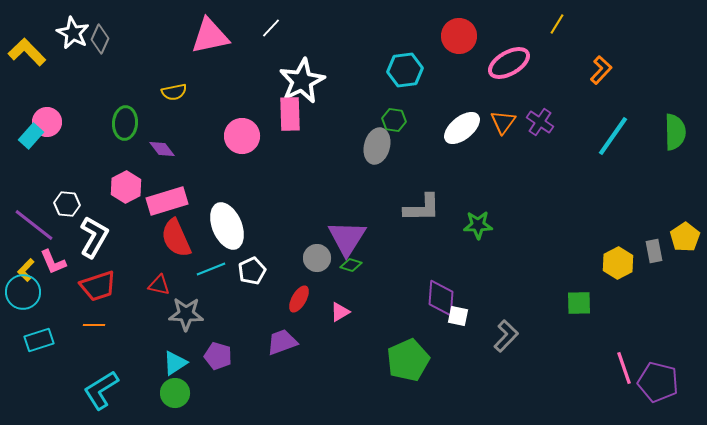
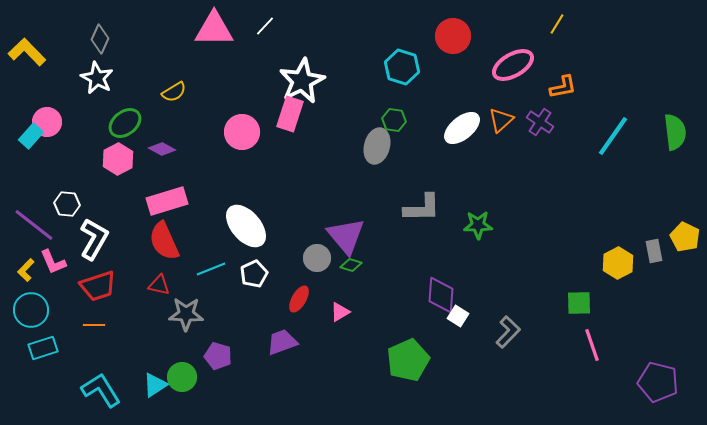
white line at (271, 28): moved 6 px left, 2 px up
white star at (73, 33): moved 24 px right, 45 px down
pink triangle at (210, 36): moved 4 px right, 7 px up; rotated 12 degrees clockwise
red circle at (459, 36): moved 6 px left
pink ellipse at (509, 63): moved 4 px right, 2 px down
cyan hexagon at (405, 70): moved 3 px left, 3 px up; rotated 24 degrees clockwise
orange L-shape at (601, 70): moved 38 px left, 17 px down; rotated 36 degrees clockwise
yellow semicircle at (174, 92): rotated 20 degrees counterclockwise
pink rectangle at (290, 114): rotated 20 degrees clockwise
orange triangle at (503, 122): moved 2 px left, 2 px up; rotated 12 degrees clockwise
green ellipse at (125, 123): rotated 48 degrees clockwise
green semicircle at (675, 132): rotated 6 degrees counterclockwise
pink circle at (242, 136): moved 4 px up
purple diamond at (162, 149): rotated 24 degrees counterclockwise
pink hexagon at (126, 187): moved 8 px left, 28 px up
white ellipse at (227, 226): moved 19 px right; rotated 18 degrees counterclockwise
white L-shape at (94, 237): moved 2 px down
yellow pentagon at (685, 237): rotated 12 degrees counterclockwise
red semicircle at (176, 238): moved 12 px left, 3 px down
purple triangle at (347, 238): moved 1 px left, 2 px up; rotated 12 degrees counterclockwise
white pentagon at (252, 271): moved 2 px right, 3 px down
cyan circle at (23, 292): moved 8 px right, 18 px down
purple diamond at (441, 298): moved 3 px up
white square at (458, 316): rotated 20 degrees clockwise
gray L-shape at (506, 336): moved 2 px right, 4 px up
cyan rectangle at (39, 340): moved 4 px right, 8 px down
cyan triangle at (175, 363): moved 20 px left, 22 px down
pink line at (624, 368): moved 32 px left, 23 px up
cyan L-shape at (101, 390): rotated 90 degrees clockwise
green circle at (175, 393): moved 7 px right, 16 px up
